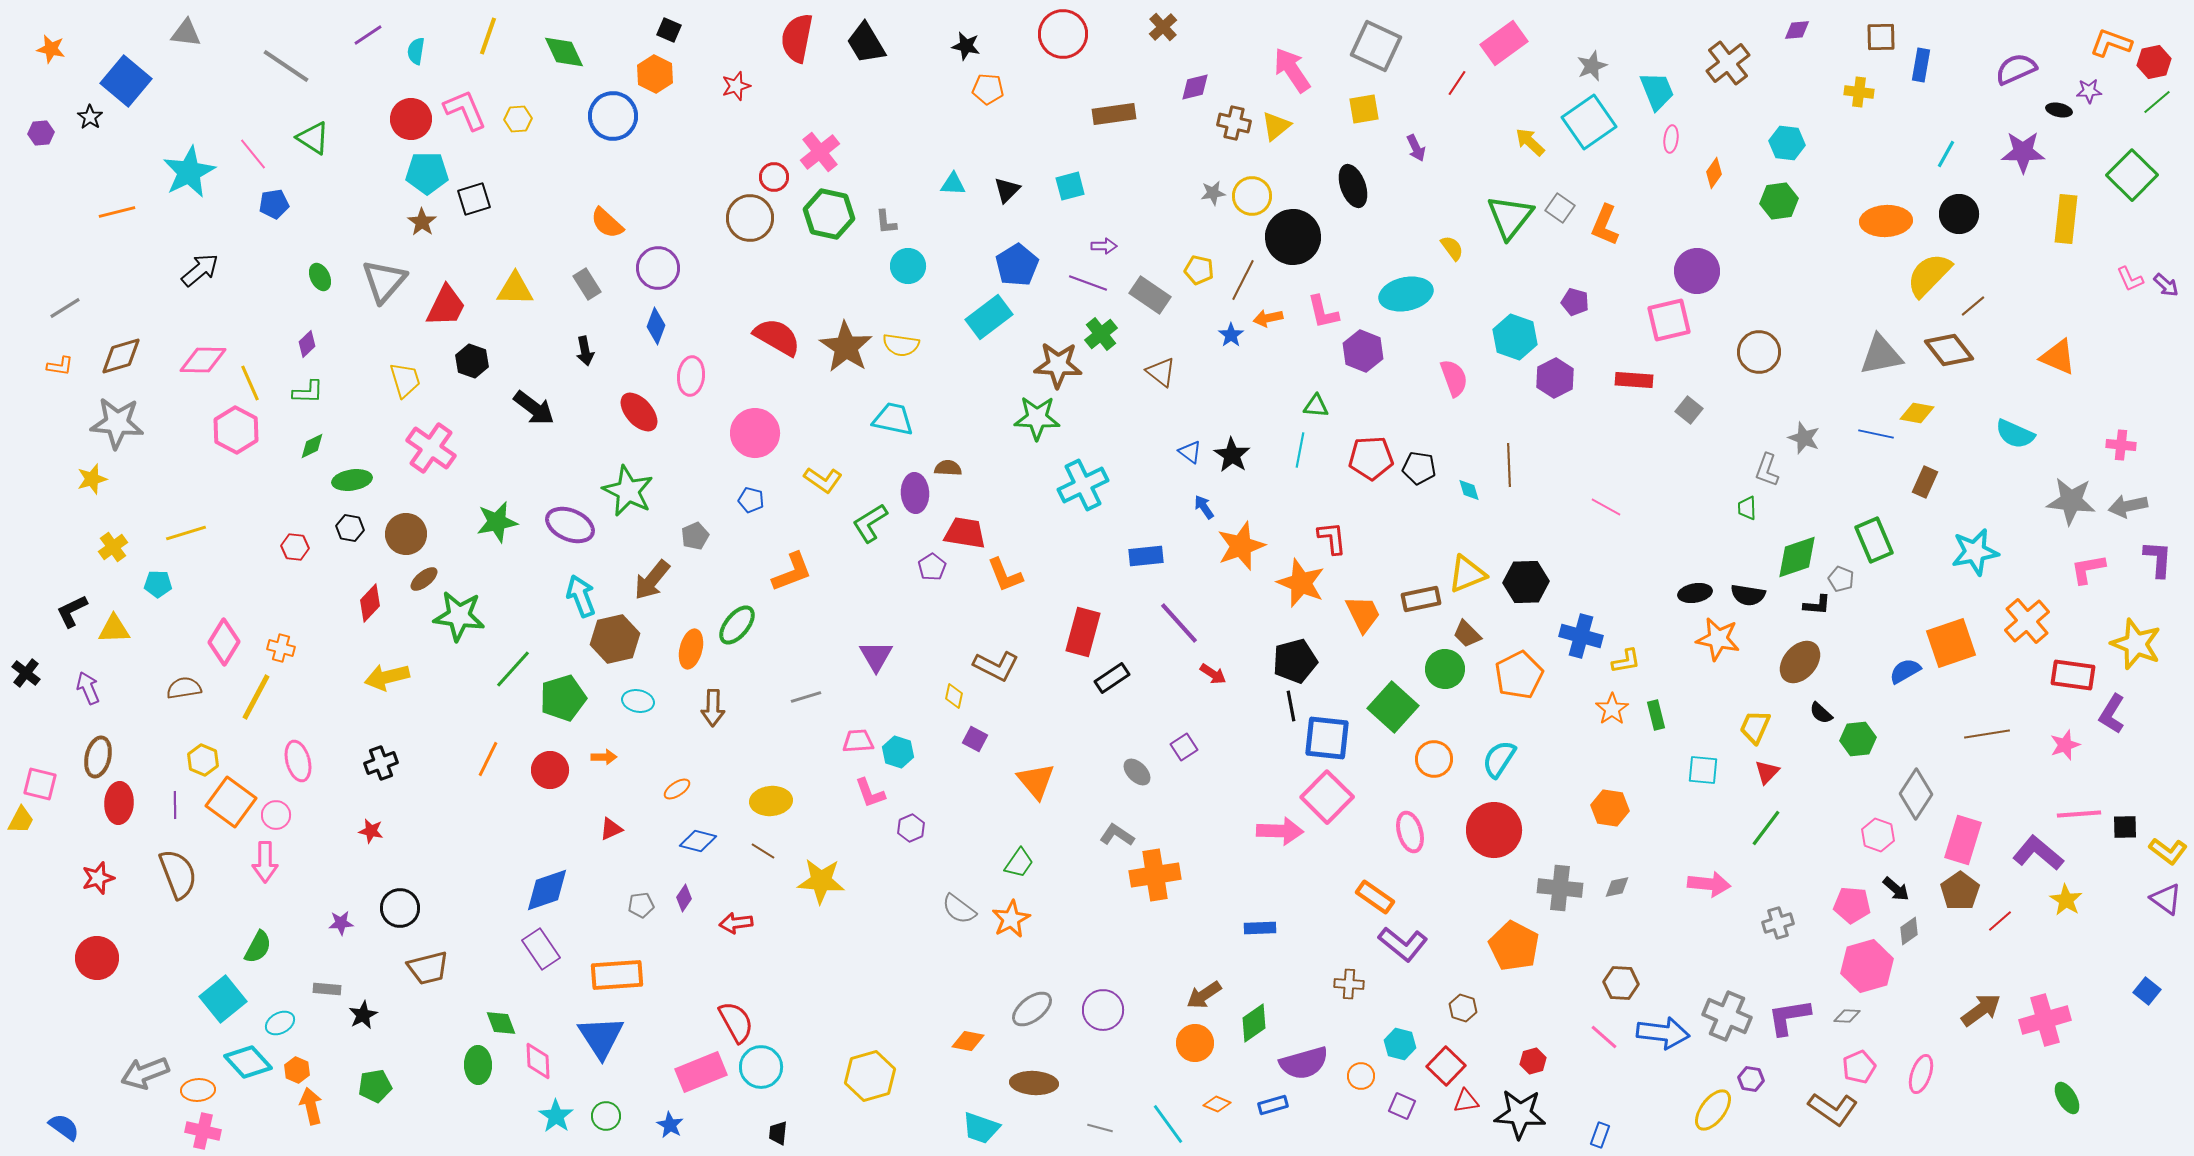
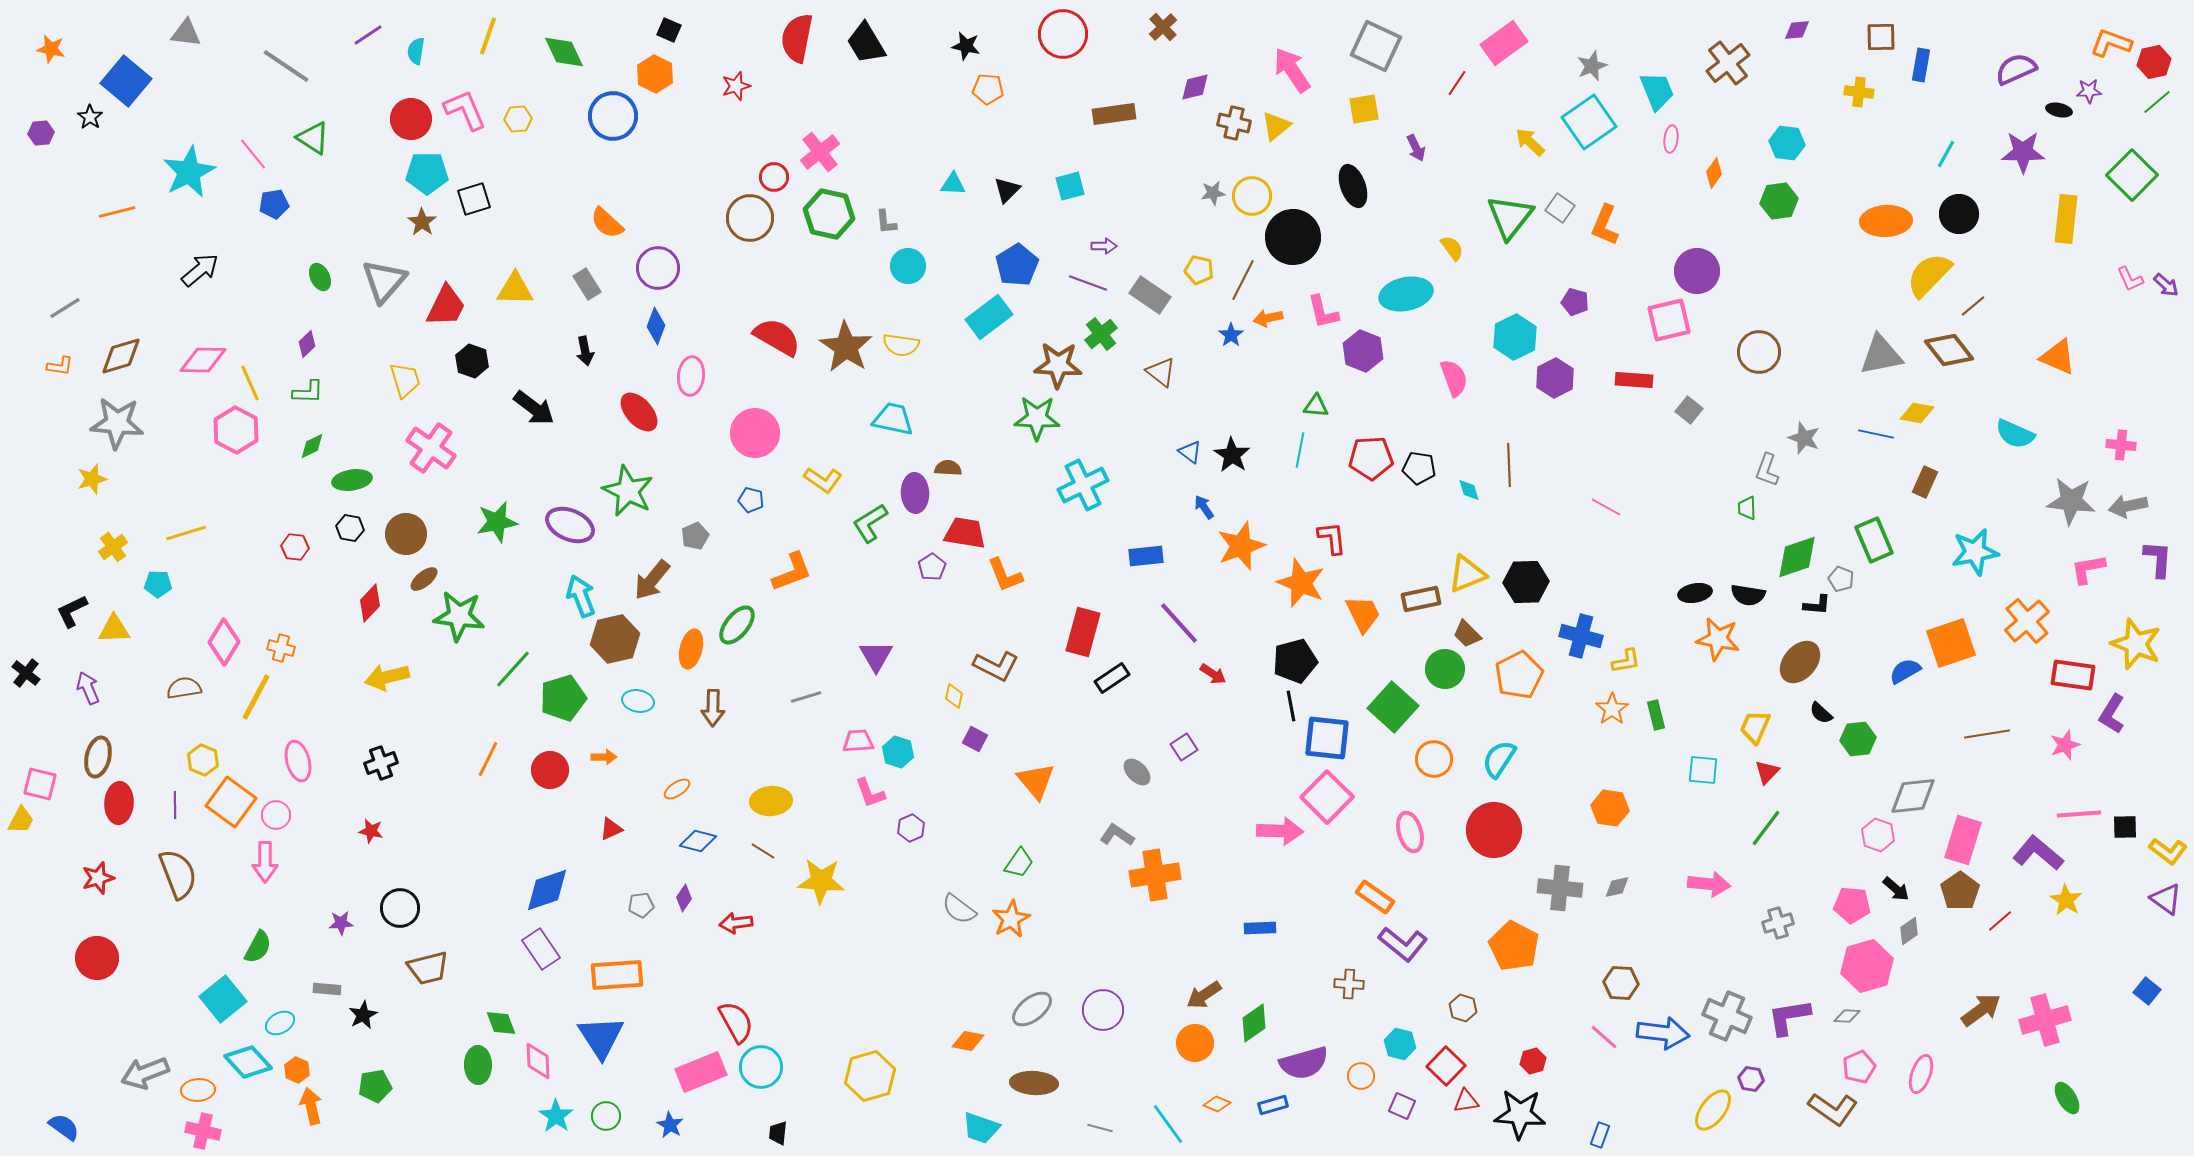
cyan hexagon at (1515, 337): rotated 15 degrees clockwise
gray diamond at (1916, 794): moved 3 px left, 2 px down; rotated 51 degrees clockwise
